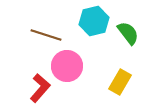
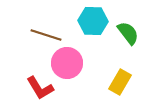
cyan hexagon: moved 1 px left; rotated 16 degrees clockwise
pink circle: moved 3 px up
red L-shape: rotated 108 degrees clockwise
